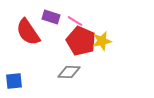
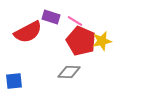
red semicircle: rotated 84 degrees counterclockwise
